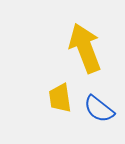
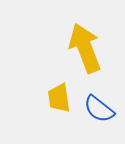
yellow trapezoid: moved 1 px left
